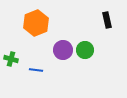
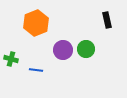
green circle: moved 1 px right, 1 px up
